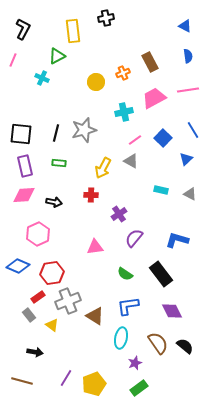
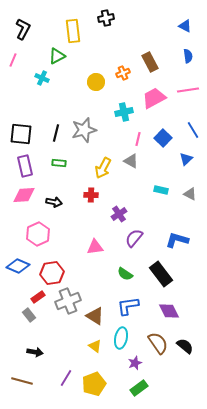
pink line at (135, 140): moved 3 px right, 1 px up; rotated 40 degrees counterclockwise
purple diamond at (172, 311): moved 3 px left
yellow triangle at (52, 325): moved 43 px right, 21 px down
